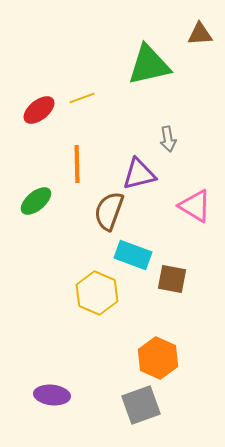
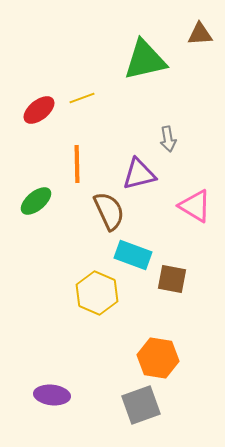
green triangle: moved 4 px left, 5 px up
brown semicircle: rotated 135 degrees clockwise
orange hexagon: rotated 15 degrees counterclockwise
